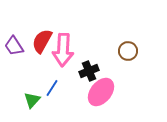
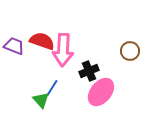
red semicircle: rotated 80 degrees clockwise
purple trapezoid: rotated 145 degrees clockwise
brown circle: moved 2 px right
green triangle: moved 9 px right; rotated 24 degrees counterclockwise
